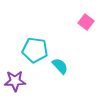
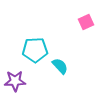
pink square: rotated 28 degrees clockwise
cyan pentagon: rotated 10 degrees counterclockwise
